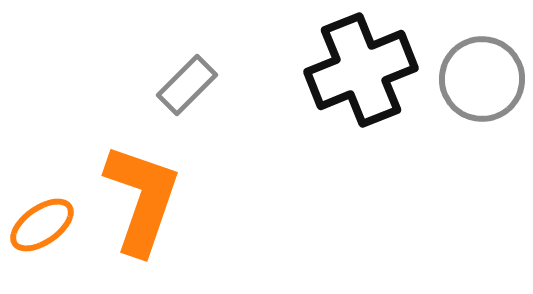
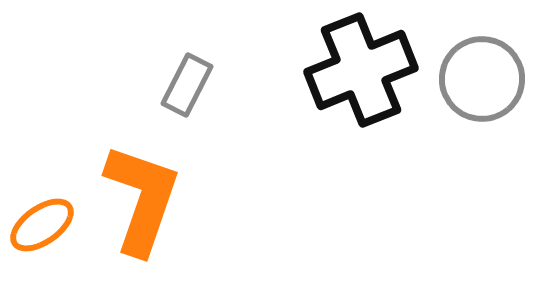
gray rectangle: rotated 18 degrees counterclockwise
